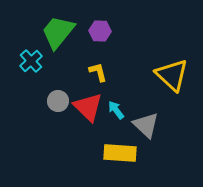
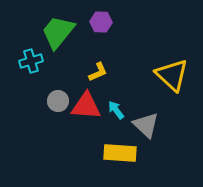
purple hexagon: moved 1 px right, 9 px up
cyan cross: rotated 25 degrees clockwise
yellow L-shape: rotated 80 degrees clockwise
red triangle: moved 2 px left, 1 px up; rotated 40 degrees counterclockwise
